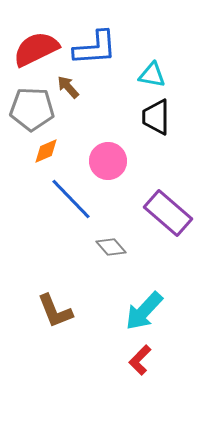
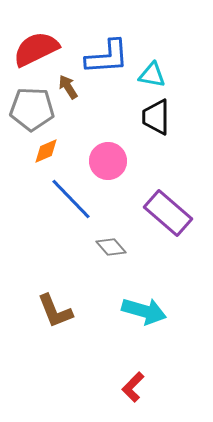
blue L-shape: moved 12 px right, 9 px down
brown arrow: rotated 10 degrees clockwise
cyan arrow: rotated 117 degrees counterclockwise
red L-shape: moved 7 px left, 27 px down
